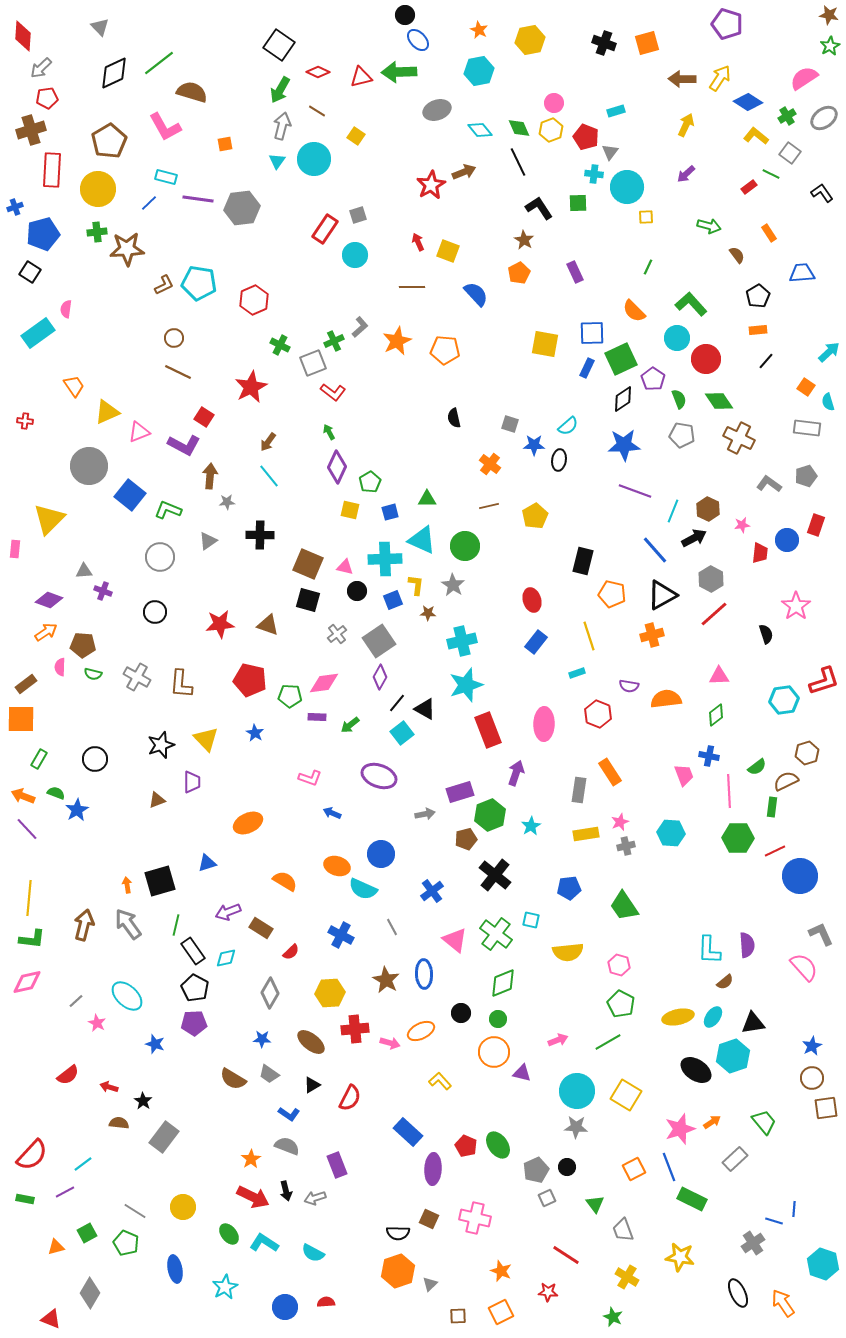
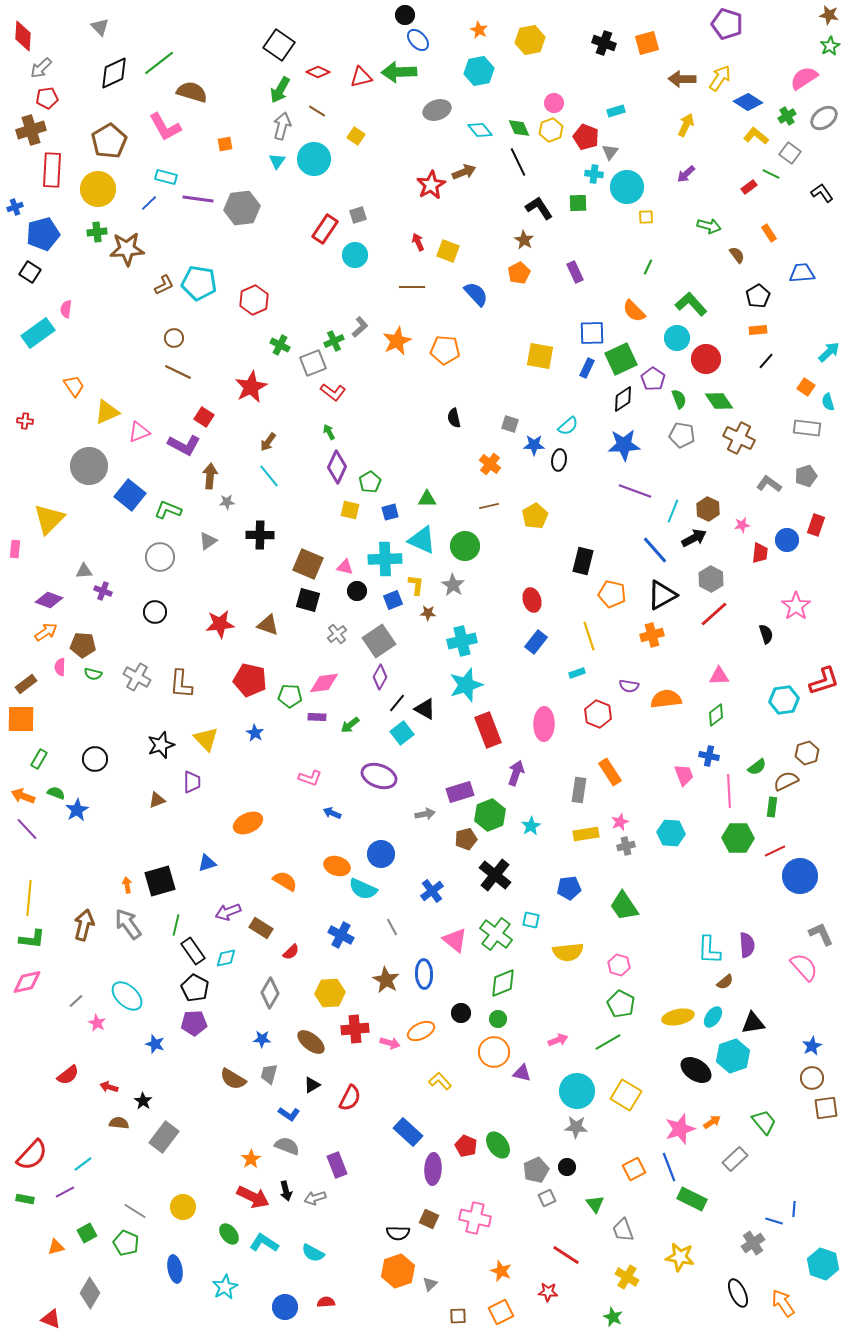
yellow square at (545, 344): moved 5 px left, 12 px down
gray trapezoid at (269, 1074): rotated 70 degrees clockwise
